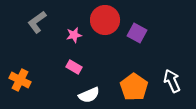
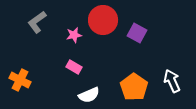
red circle: moved 2 px left
